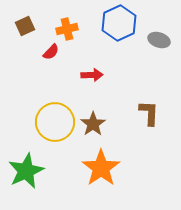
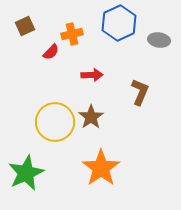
orange cross: moved 5 px right, 5 px down
gray ellipse: rotated 10 degrees counterclockwise
brown L-shape: moved 9 px left, 21 px up; rotated 20 degrees clockwise
brown star: moved 2 px left, 7 px up
green star: moved 2 px down
